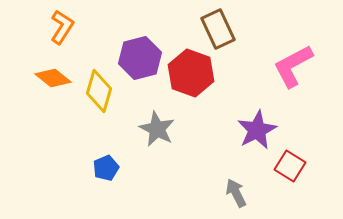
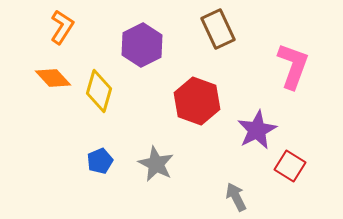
purple hexagon: moved 2 px right, 13 px up; rotated 12 degrees counterclockwise
pink L-shape: rotated 138 degrees clockwise
red hexagon: moved 6 px right, 28 px down
orange diamond: rotated 9 degrees clockwise
gray star: moved 1 px left, 35 px down
blue pentagon: moved 6 px left, 7 px up
gray arrow: moved 4 px down
